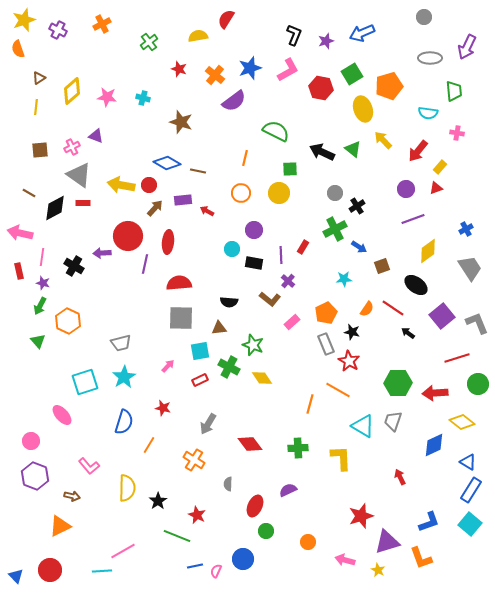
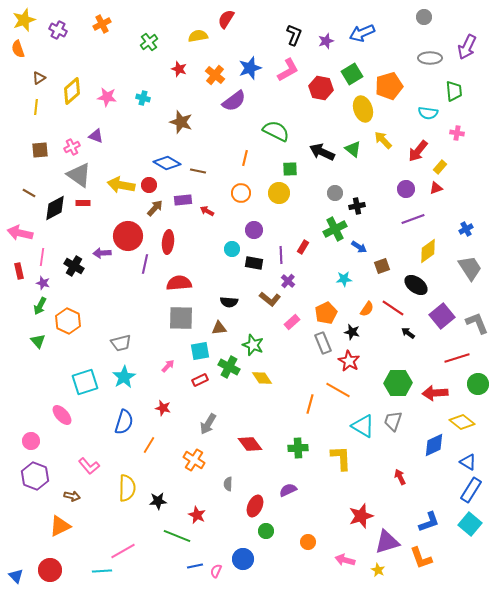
black cross at (357, 206): rotated 21 degrees clockwise
gray rectangle at (326, 344): moved 3 px left, 1 px up
black star at (158, 501): rotated 30 degrees clockwise
